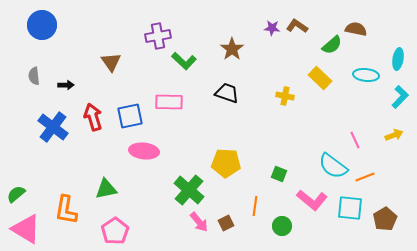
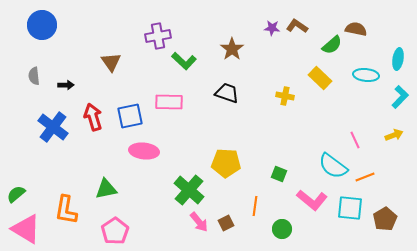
green circle at (282, 226): moved 3 px down
